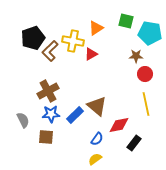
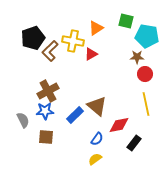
cyan pentagon: moved 3 px left, 3 px down
brown star: moved 1 px right, 1 px down
blue star: moved 6 px left, 3 px up
